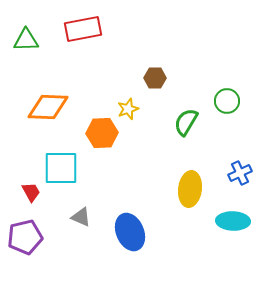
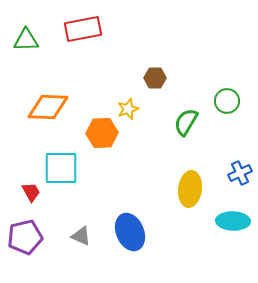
gray triangle: moved 19 px down
